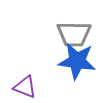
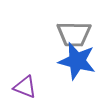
blue star: rotated 6 degrees clockwise
